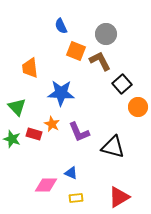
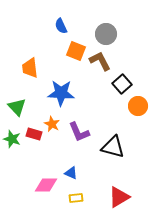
orange circle: moved 1 px up
